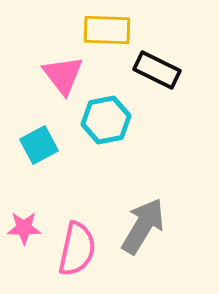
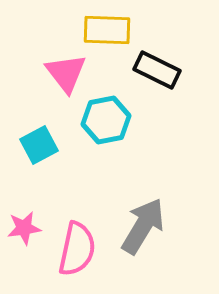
pink triangle: moved 3 px right, 2 px up
pink star: rotated 8 degrees counterclockwise
